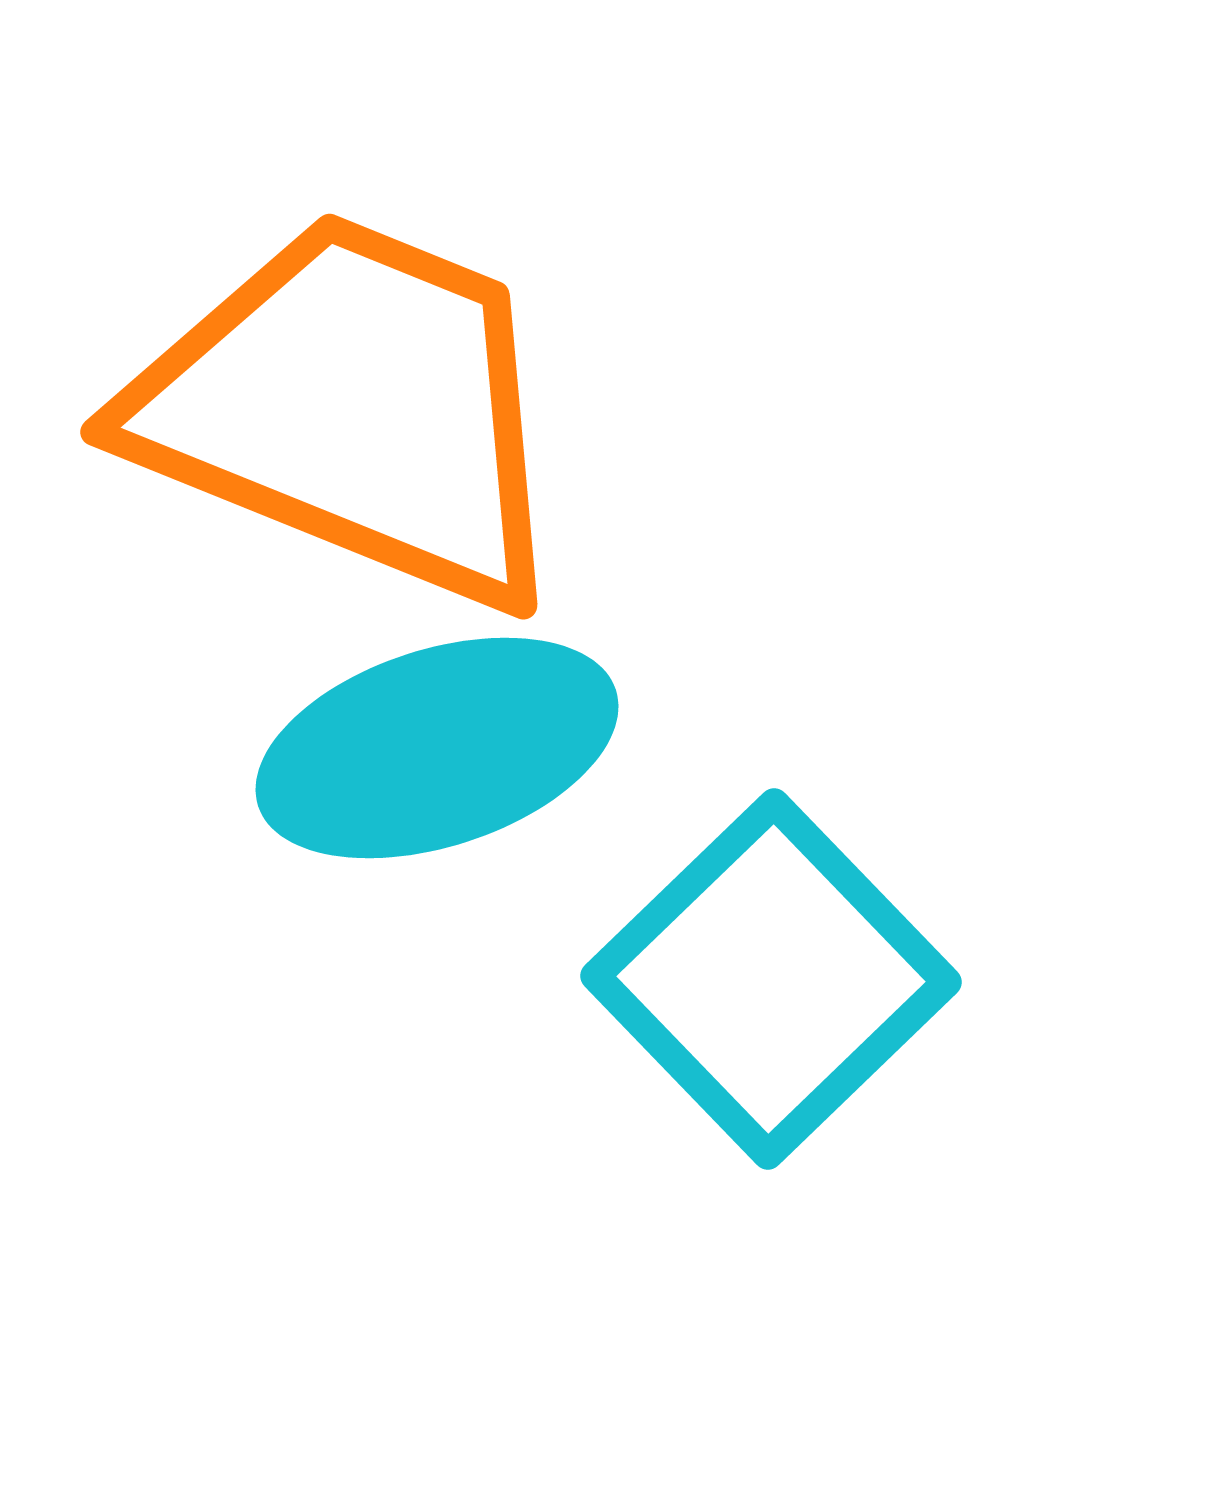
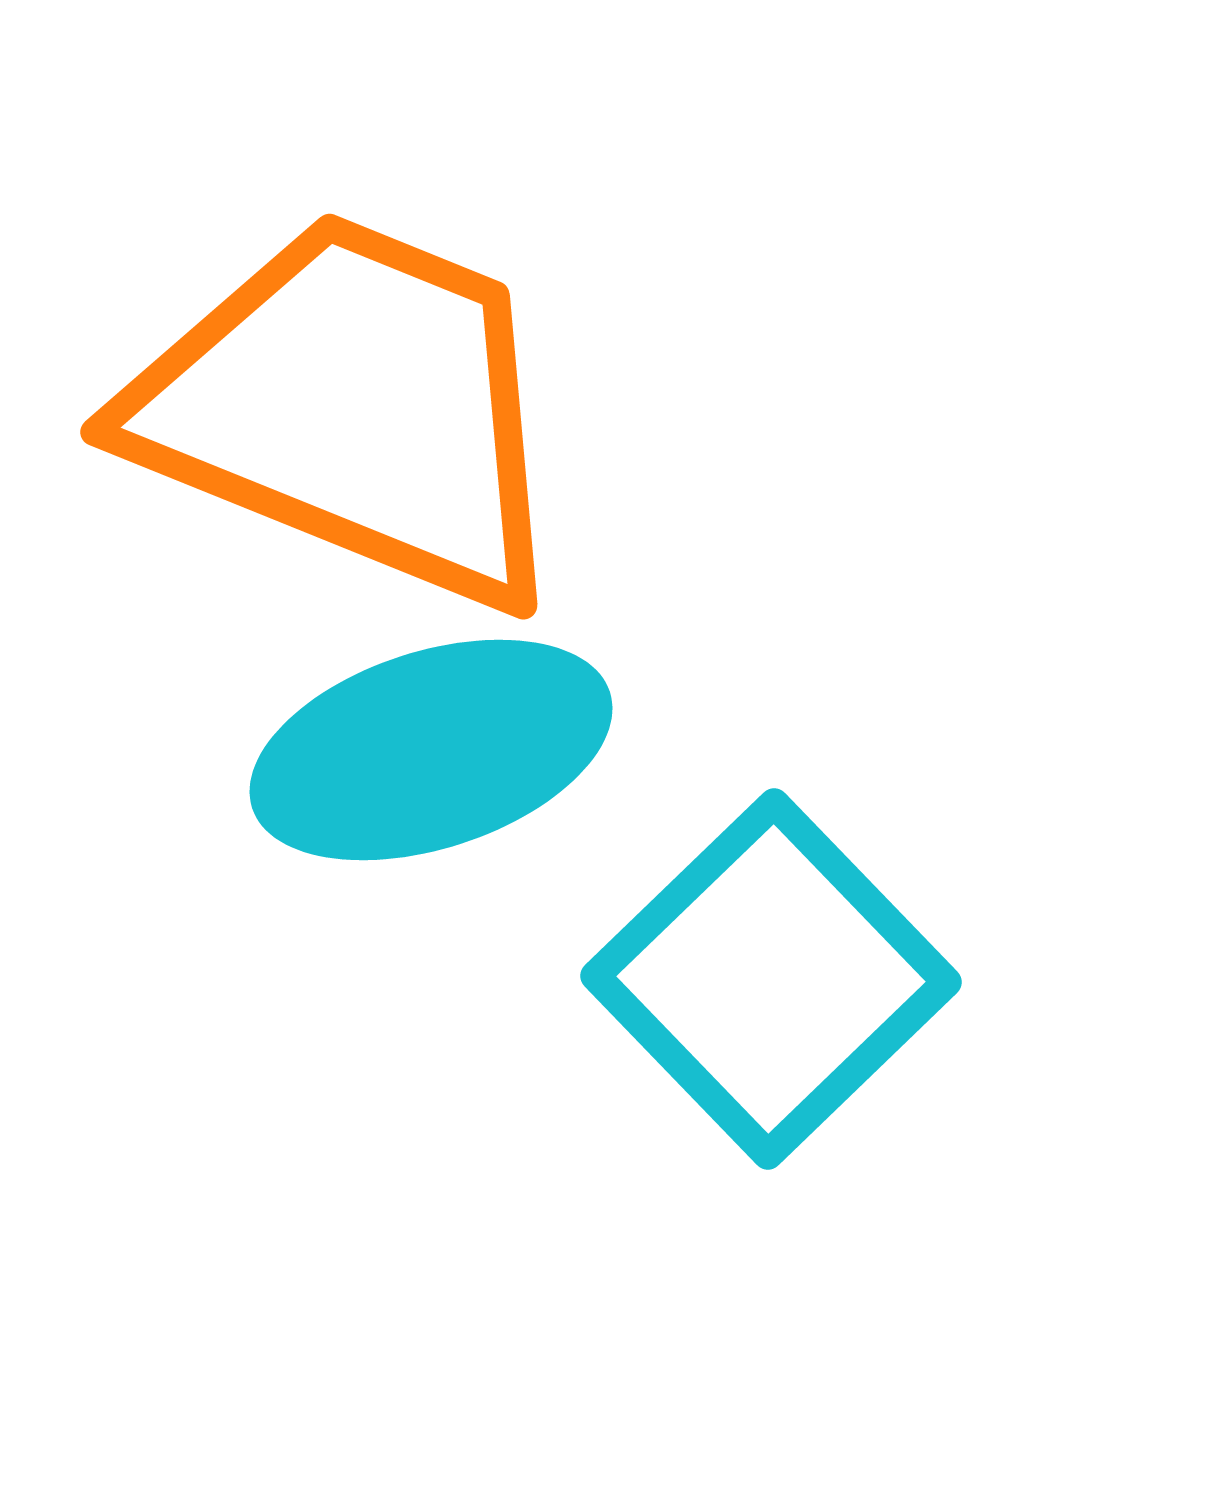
cyan ellipse: moved 6 px left, 2 px down
